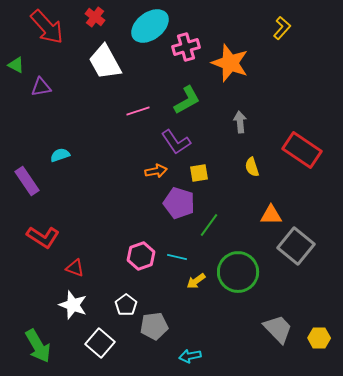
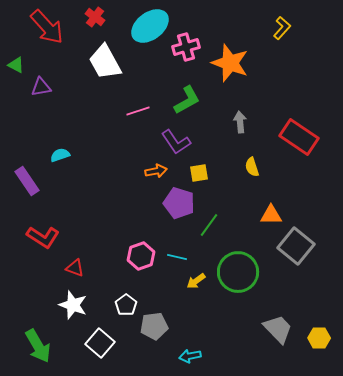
red rectangle: moved 3 px left, 13 px up
